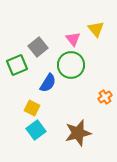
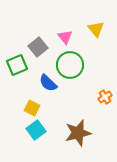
pink triangle: moved 8 px left, 2 px up
green circle: moved 1 px left
blue semicircle: rotated 102 degrees clockwise
